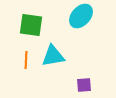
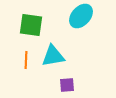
purple square: moved 17 px left
